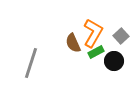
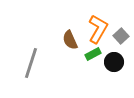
orange L-shape: moved 5 px right, 4 px up
brown semicircle: moved 3 px left, 3 px up
green rectangle: moved 3 px left, 2 px down
black circle: moved 1 px down
